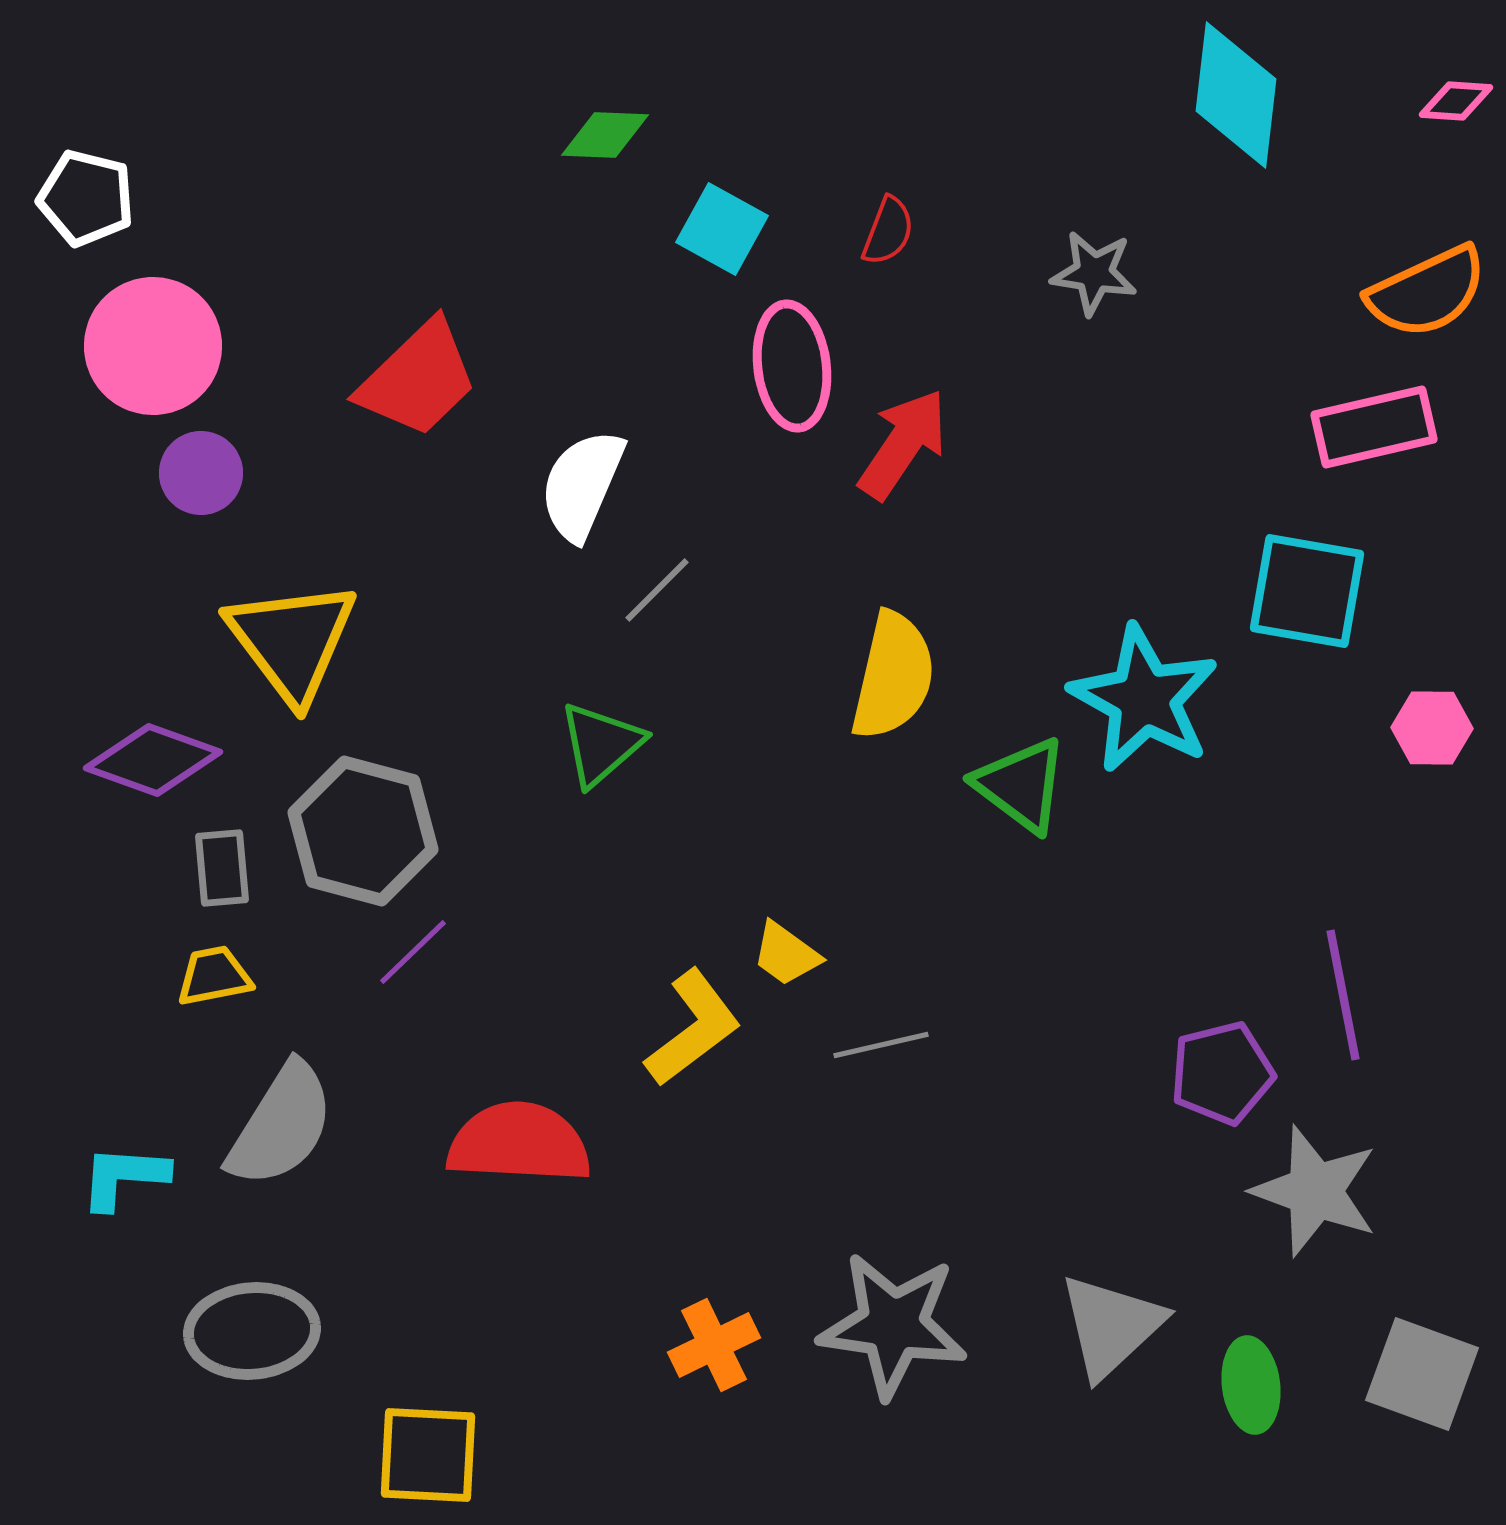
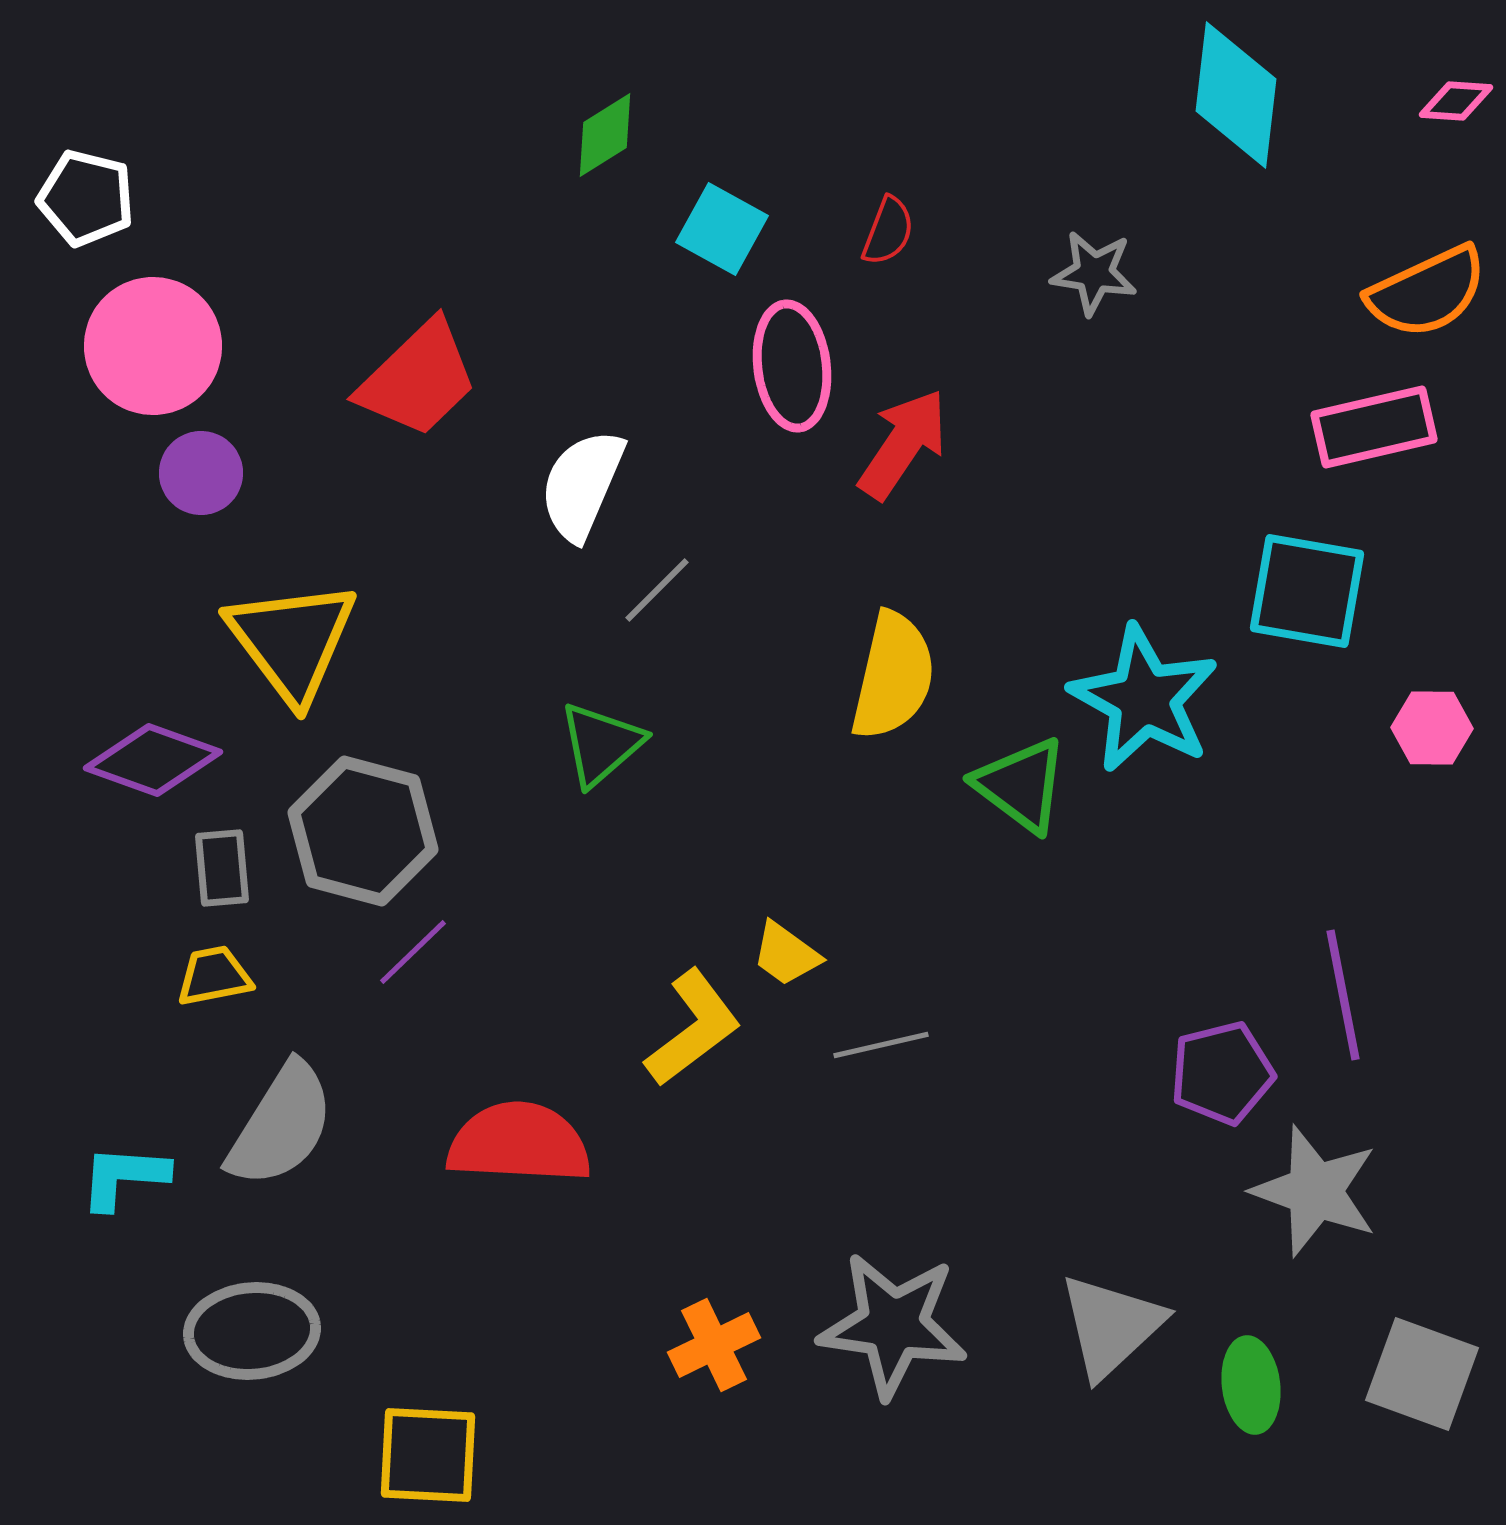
green diamond at (605, 135): rotated 34 degrees counterclockwise
